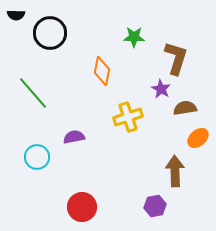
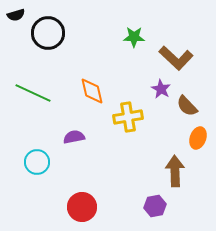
black semicircle: rotated 18 degrees counterclockwise
black circle: moved 2 px left
brown L-shape: rotated 116 degrees clockwise
orange diamond: moved 10 px left, 20 px down; rotated 24 degrees counterclockwise
green line: rotated 24 degrees counterclockwise
brown semicircle: moved 2 px right, 2 px up; rotated 125 degrees counterclockwise
yellow cross: rotated 8 degrees clockwise
orange ellipse: rotated 30 degrees counterclockwise
cyan circle: moved 5 px down
